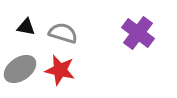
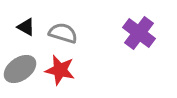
black triangle: rotated 18 degrees clockwise
purple cross: moved 1 px right
